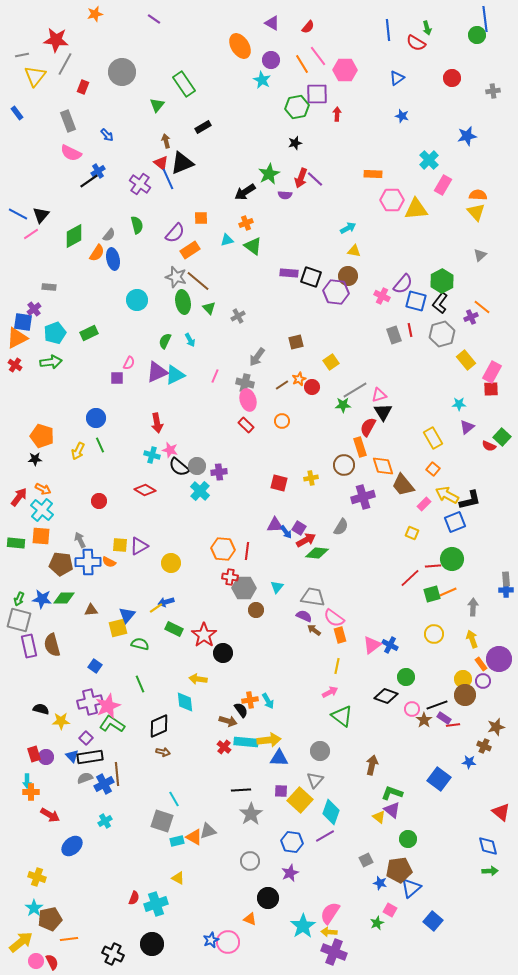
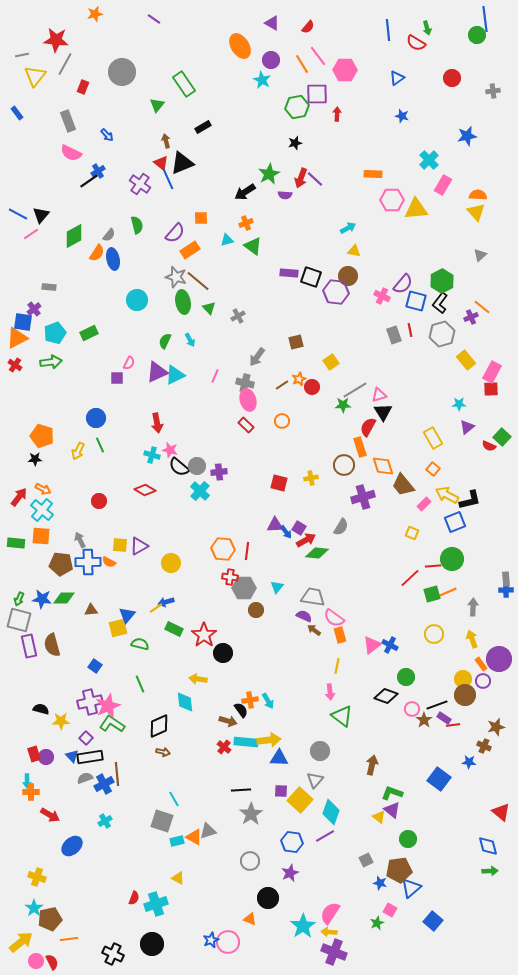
pink arrow at (330, 692): rotated 112 degrees clockwise
